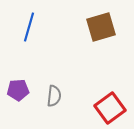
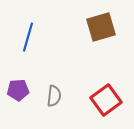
blue line: moved 1 px left, 10 px down
red square: moved 4 px left, 8 px up
